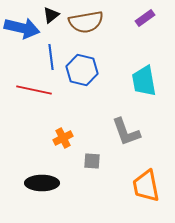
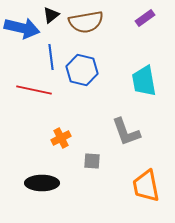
orange cross: moved 2 px left
